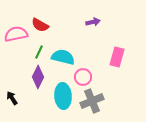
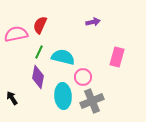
red semicircle: rotated 84 degrees clockwise
purple diamond: rotated 15 degrees counterclockwise
